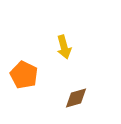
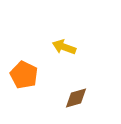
yellow arrow: rotated 125 degrees clockwise
